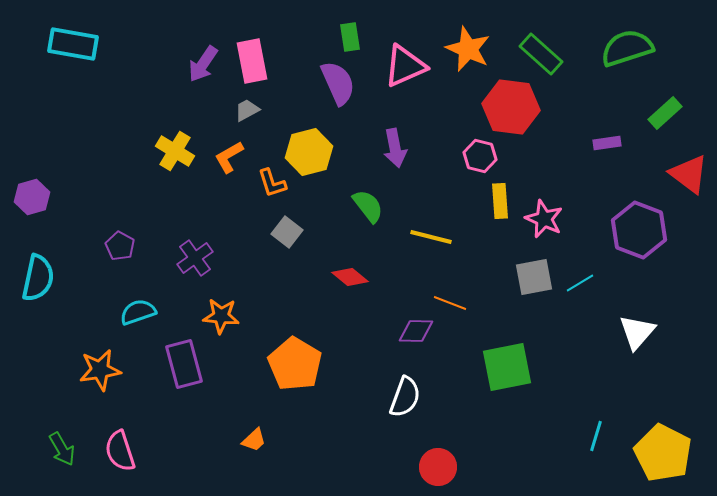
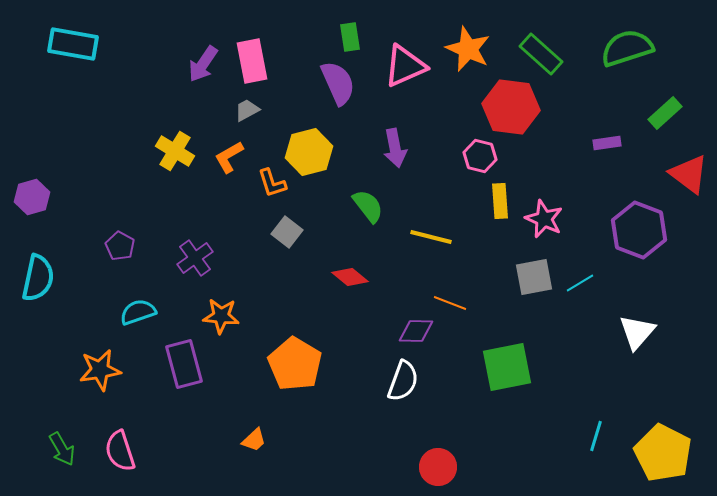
white semicircle at (405, 397): moved 2 px left, 16 px up
